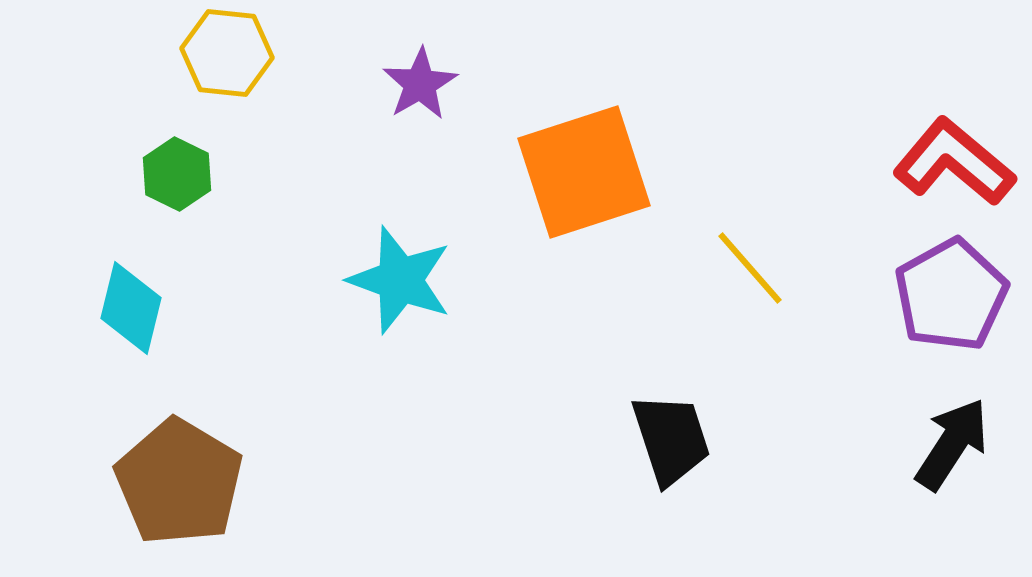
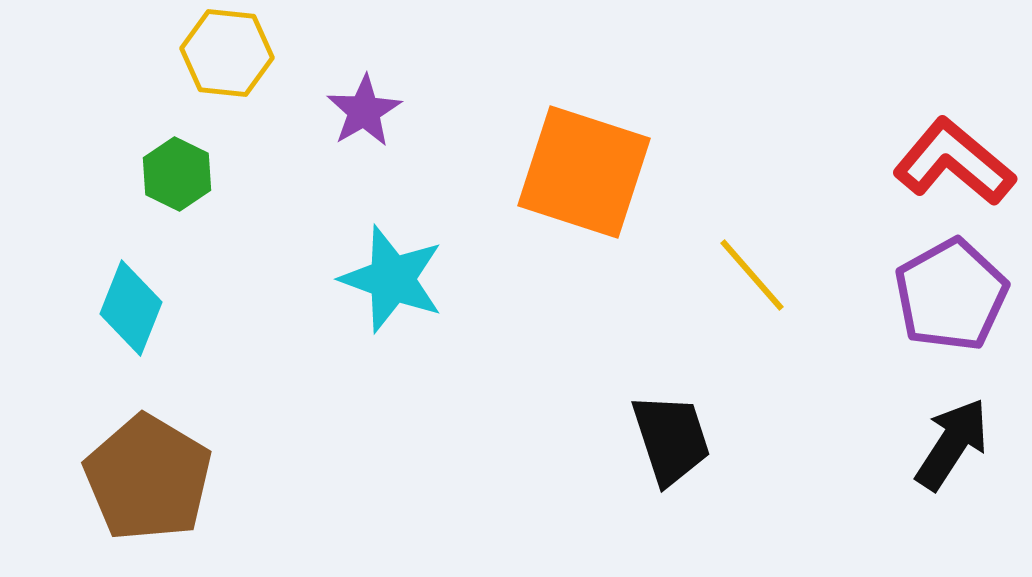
purple star: moved 56 px left, 27 px down
orange square: rotated 36 degrees clockwise
yellow line: moved 2 px right, 7 px down
cyan star: moved 8 px left, 1 px up
cyan diamond: rotated 8 degrees clockwise
brown pentagon: moved 31 px left, 4 px up
